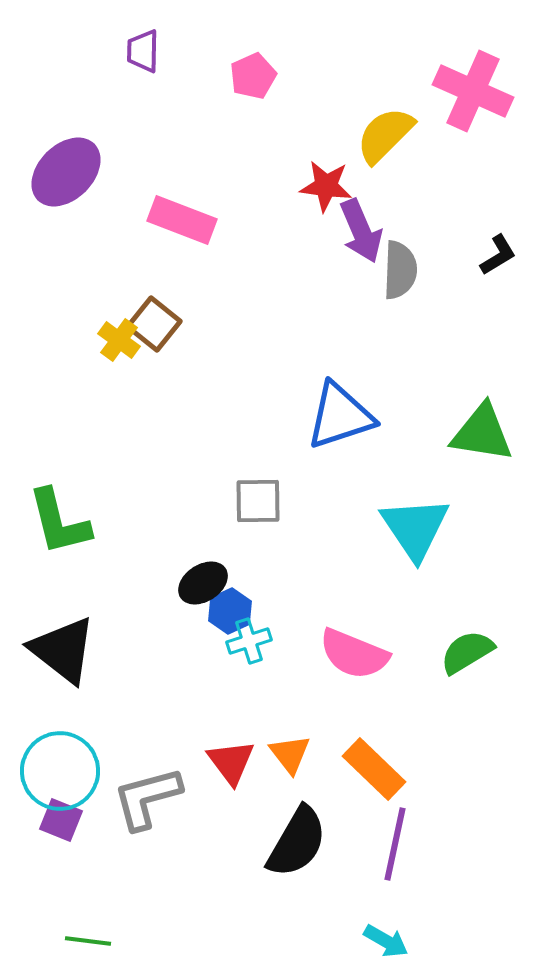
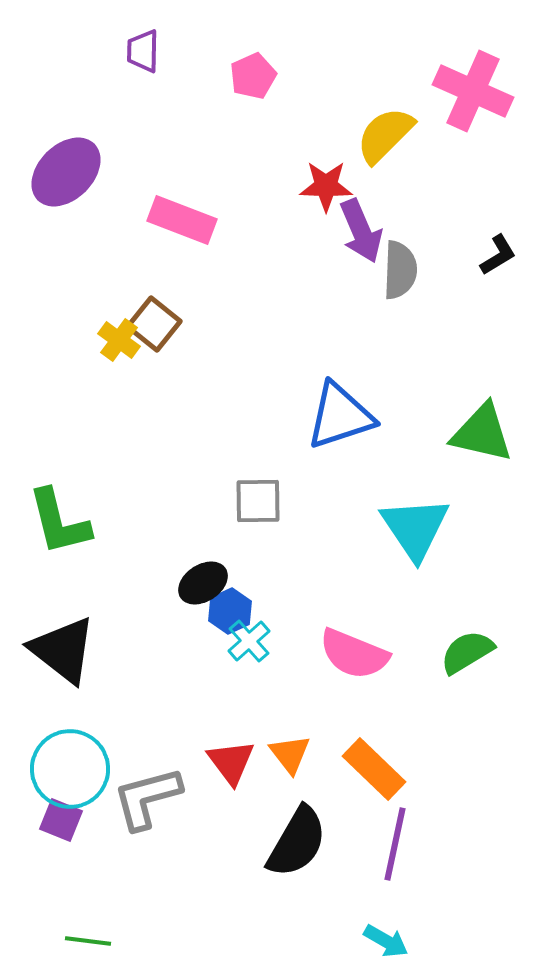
red star: rotated 6 degrees counterclockwise
green triangle: rotated 4 degrees clockwise
cyan cross: rotated 24 degrees counterclockwise
cyan circle: moved 10 px right, 2 px up
